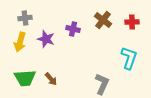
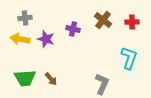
yellow arrow: moved 3 px up; rotated 84 degrees clockwise
